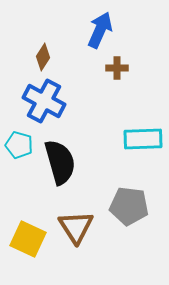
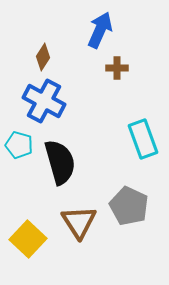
cyan rectangle: rotated 72 degrees clockwise
gray pentagon: rotated 18 degrees clockwise
brown triangle: moved 3 px right, 5 px up
yellow square: rotated 18 degrees clockwise
